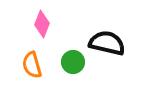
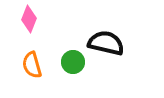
pink diamond: moved 13 px left, 5 px up
black semicircle: moved 1 px left
